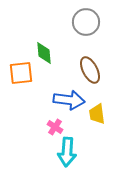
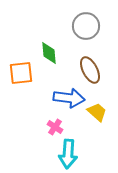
gray circle: moved 4 px down
green diamond: moved 5 px right
blue arrow: moved 2 px up
yellow trapezoid: moved 2 px up; rotated 140 degrees clockwise
cyan arrow: moved 1 px right, 2 px down
